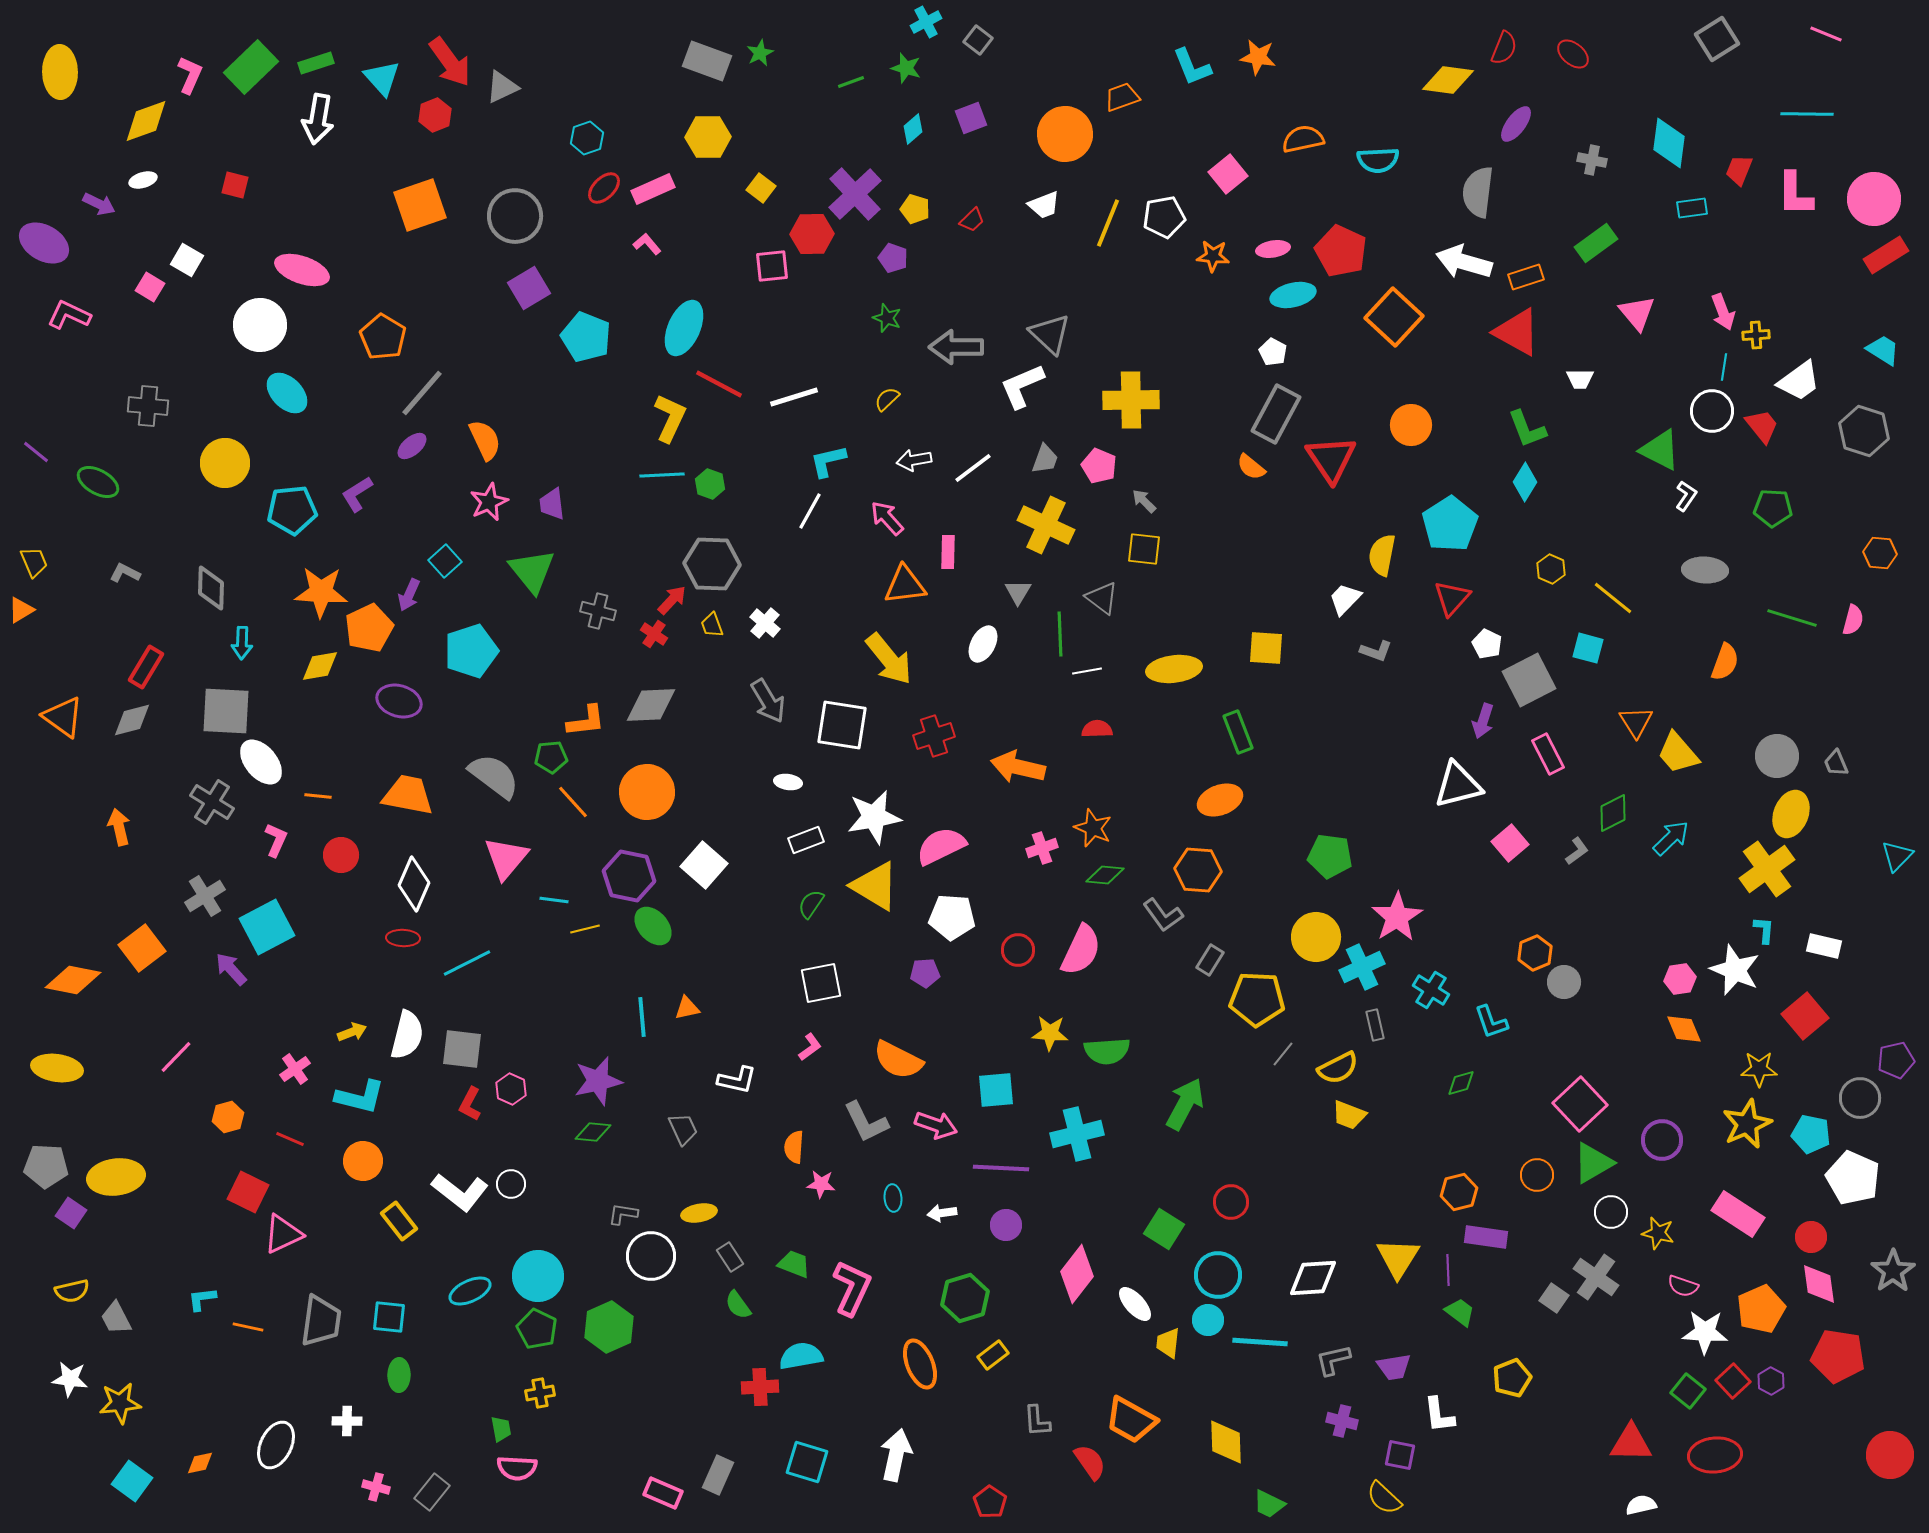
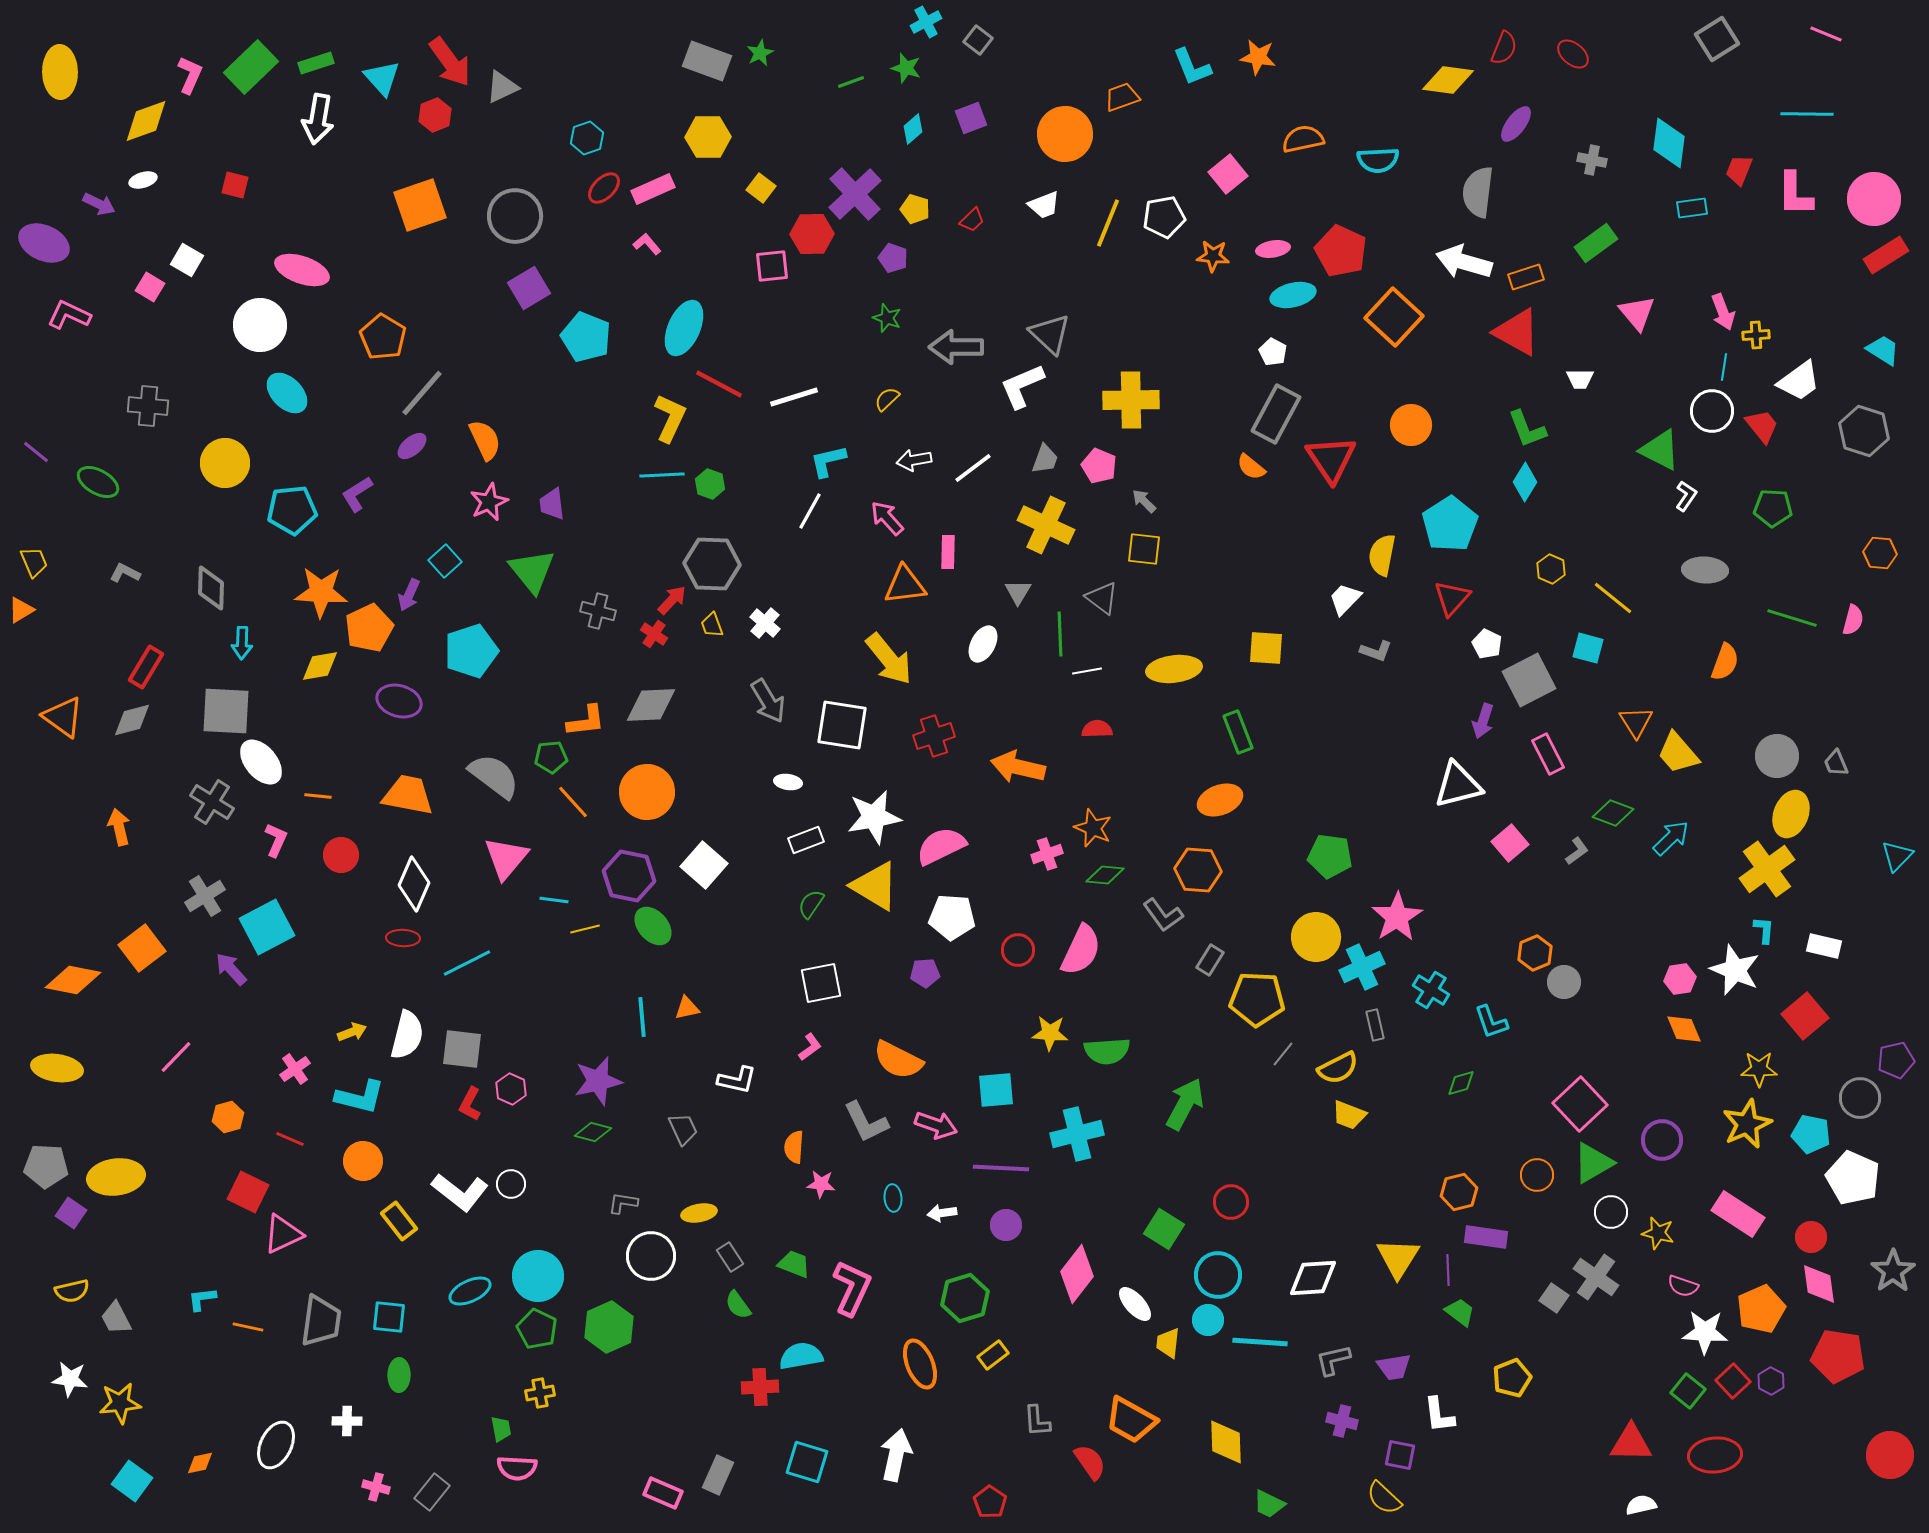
purple ellipse at (44, 243): rotated 6 degrees counterclockwise
green diamond at (1613, 813): rotated 48 degrees clockwise
pink cross at (1042, 848): moved 5 px right, 6 px down
green diamond at (593, 1132): rotated 9 degrees clockwise
gray L-shape at (623, 1214): moved 11 px up
